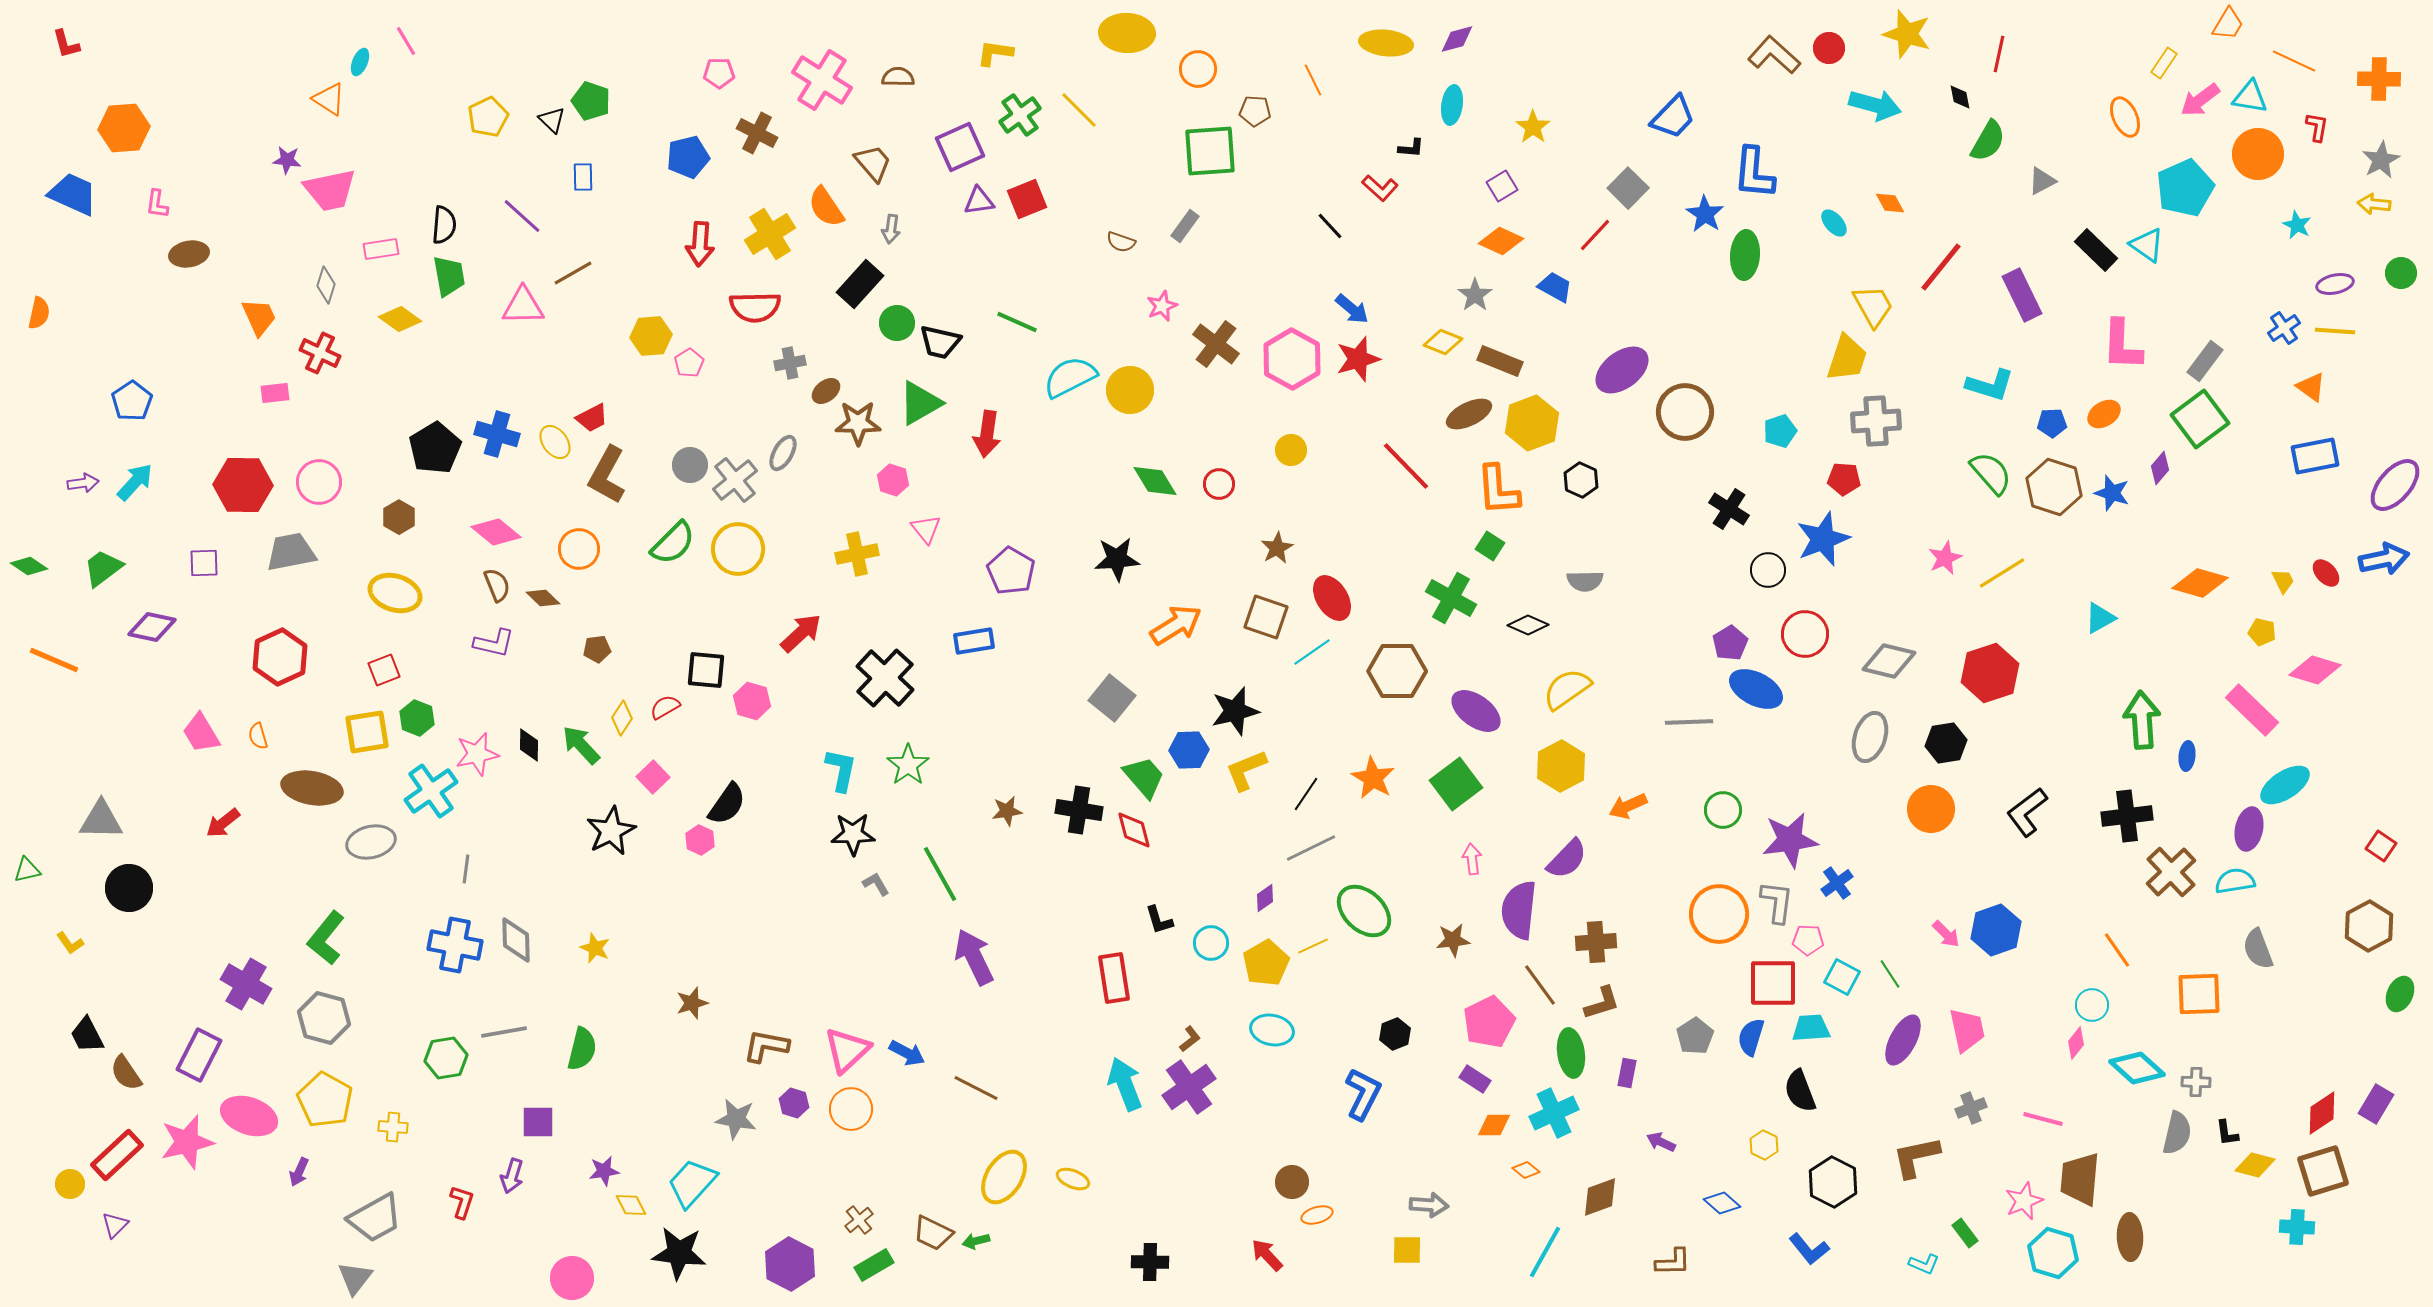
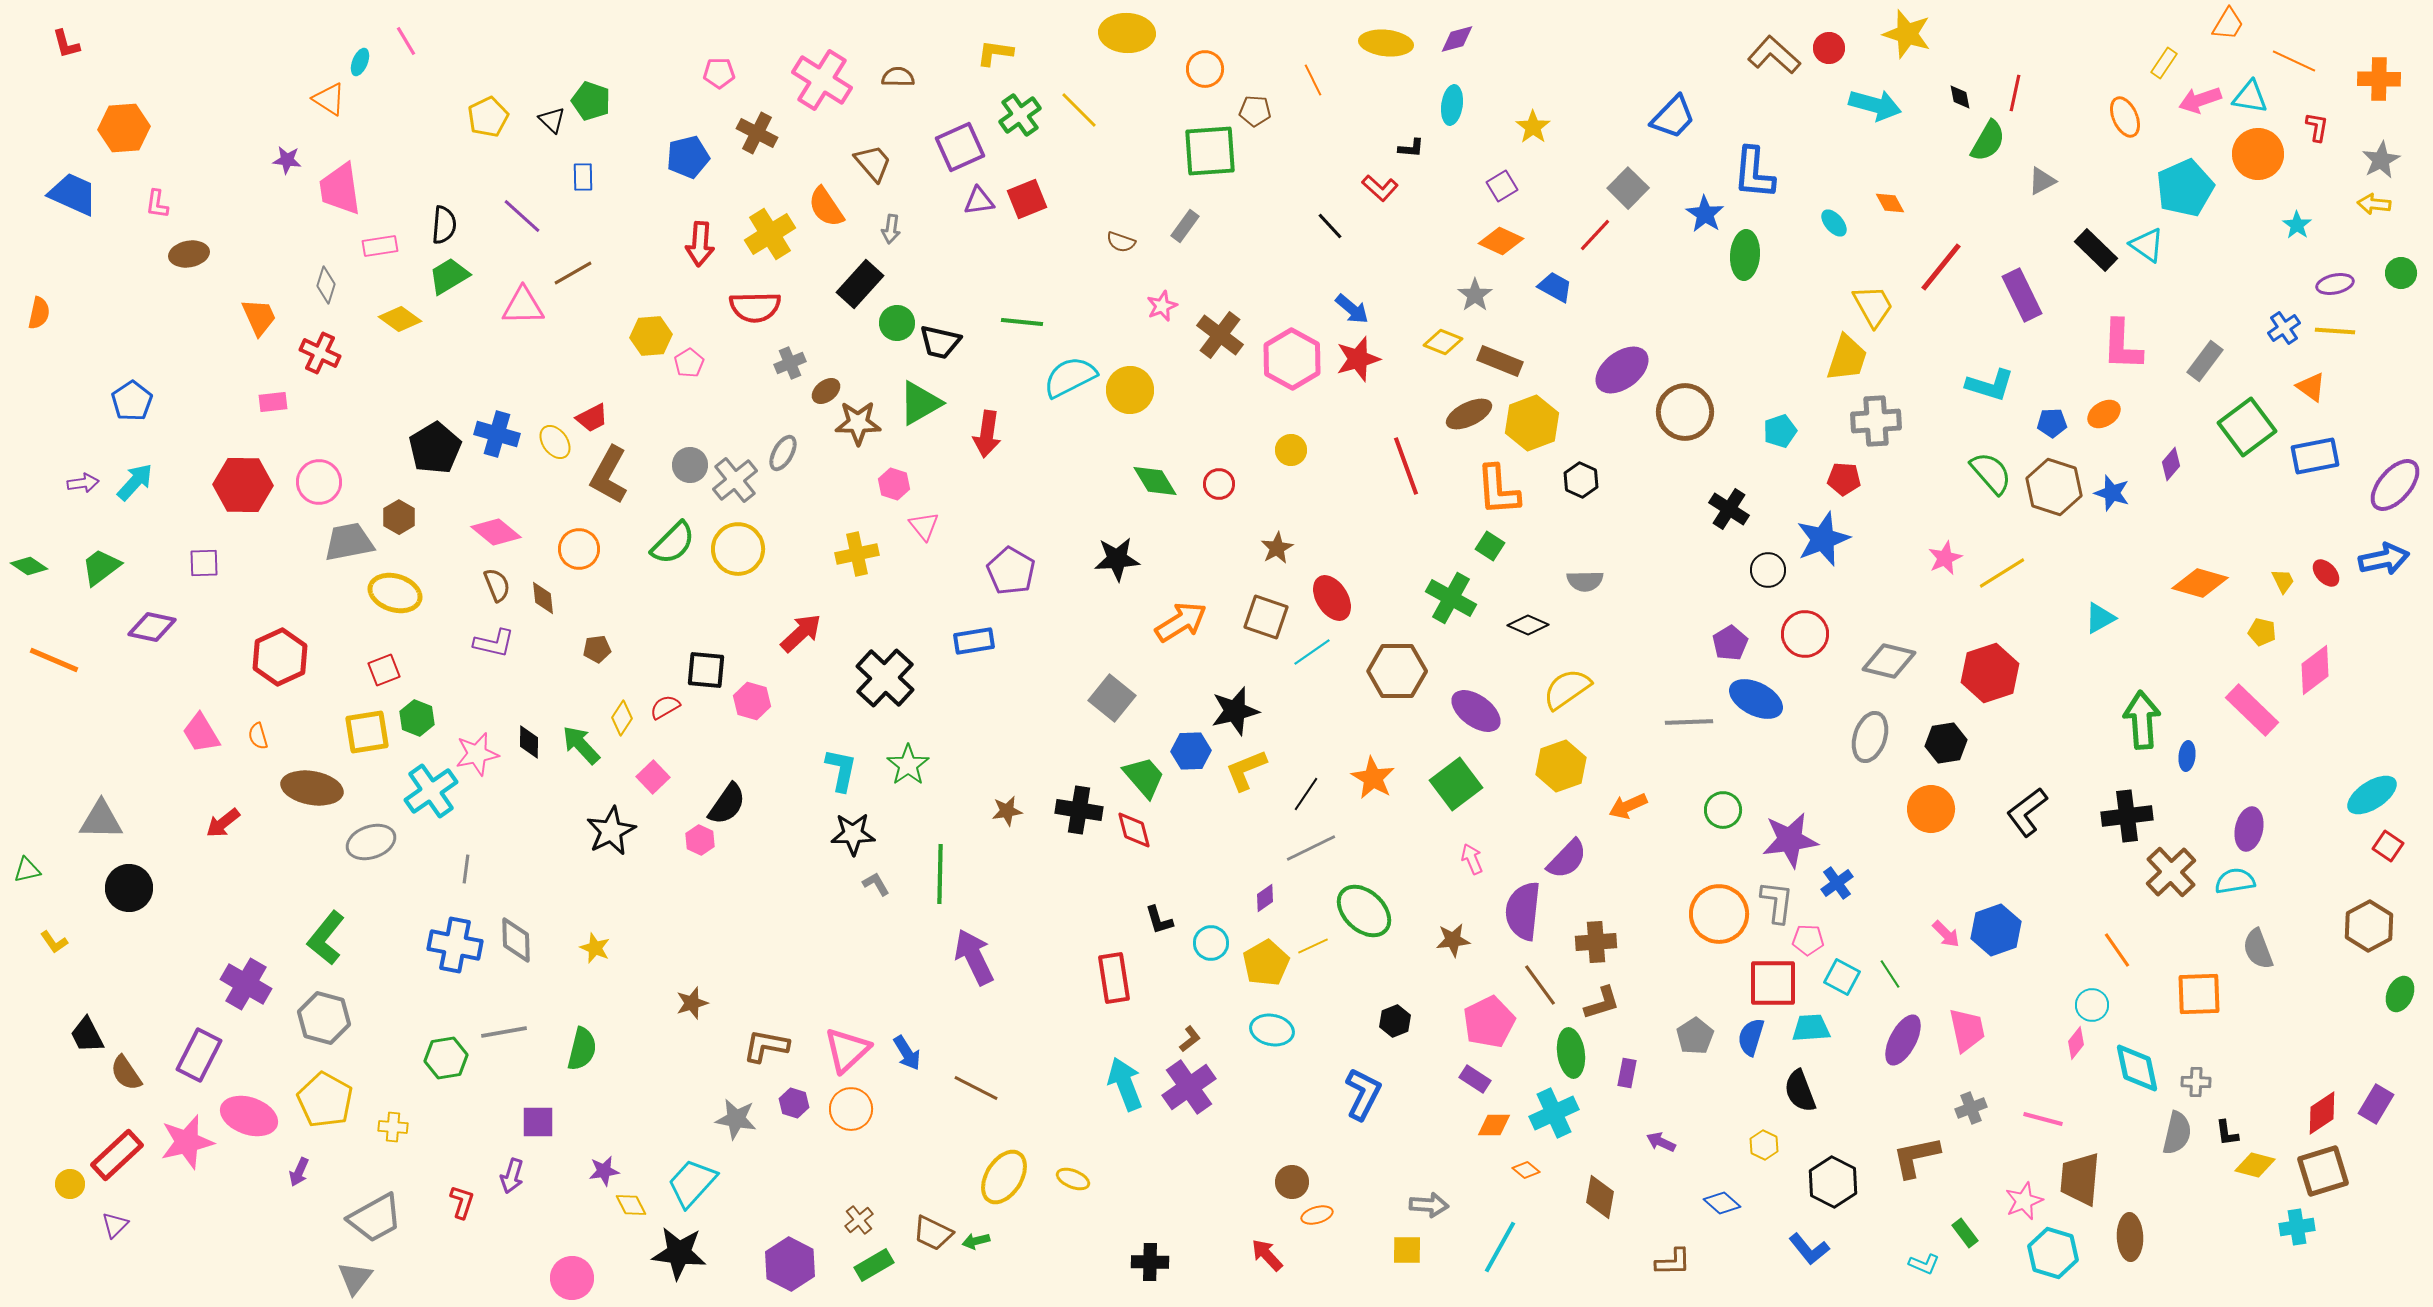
red line at (1999, 54): moved 16 px right, 39 px down
orange circle at (1198, 69): moved 7 px right
pink arrow at (2200, 100): rotated 18 degrees clockwise
pink trapezoid at (330, 190): moved 10 px right, 1 px up; rotated 94 degrees clockwise
cyan star at (2297, 225): rotated 8 degrees clockwise
pink rectangle at (381, 249): moved 1 px left, 3 px up
green trapezoid at (449, 276): rotated 111 degrees counterclockwise
green line at (1017, 322): moved 5 px right; rotated 18 degrees counterclockwise
brown cross at (1216, 344): moved 4 px right, 9 px up
gray cross at (790, 363): rotated 12 degrees counterclockwise
pink rectangle at (275, 393): moved 2 px left, 9 px down
green square at (2200, 419): moved 47 px right, 8 px down
red line at (1406, 466): rotated 24 degrees clockwise
purple diamond at (2160, 468): moved 11 px right, 4 px up
brown L-shape at (607, 475): moved 2 px right
pink hexagon at (893, 480): moved 1 px right, 4 px down
pink triangle at (926, 529): moved 2 px left, 3 px up
gray trapezoid at (291, 552): moved 58 px right, 10 px up
green trapezoid at (103, 568): moved 2 px left, 1 px up
brown diamond at (543, 598): rotated 40 degrees clockwise
orange arrow at (1176, 625): moved 5 px right, 3 px up
pink diamond at (2315, 670): rotated 54 degrees counterclockwise
blue ellipse at (1756, 689): moved 10 px down
black diamond at (529, 745): moved 3 px up
blue hexagon at (1189, 750): moved 2 px right, 1 px down
yellow hexagon at (1561, 766): rotated 9 degrees clockwise
cyan ellipse at (2285, 785): moved 87 px right, 10 px down
gray ellipse at (371, 842): rotated 6 degrees counterclockwise
red square at (2381, 846): moved 7 px right
pink arrow at (1472, 859): rotated 16 degrees counterclockwise
green line at (940, 874): rotated 30 degrees clockwise
purple semicircle at (1519, 910): moved 4 px right, 1 px down
yellow L-shape at (70, 943): moved 16 px left, 1 px up
black hexagon at (1395, 1034): moved 13 px up
blue arrow at (907, 1053): rotated 30 degrees clockwise
cyan diamond at (2137, 1068): rotated 36 degrees clockwise
brown diamond at (1600, 1197): rotated 60 degrees counterclockwise
cyan cross at (2297, 1227): rotated 12 degrees counterclockwise
cyan line at (1545, 1252): moved 45 px left, 5 px up
